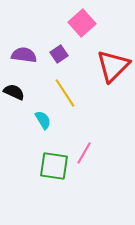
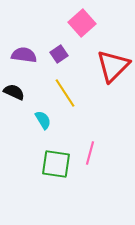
pink line: moved 6 px right; rotated 15 degrees counterclockwise
green square: moved 2 px right, 2 px up
